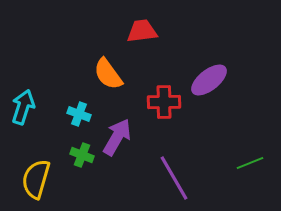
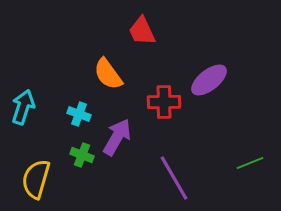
red trapezoid: rotated 108 degrees counterclockwise
